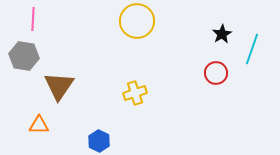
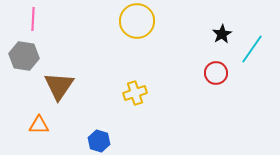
cyan line: rotated 16 degrees clockwise
blue hexagon: rotated 10 degrees counterclockwise
